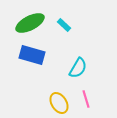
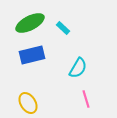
cyan rectangle: moved 1 px left, 3 px down
blue rectangle: rotated 30 degrees counterclockwise
yellow ellipse: moved 31 px left
